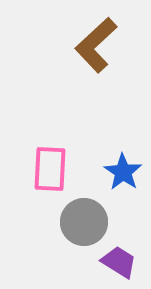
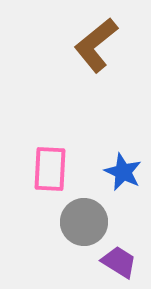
brown L-shape: rotated 4 degrees clockwise
blue star: rotated 9 degrees counterclockwise
